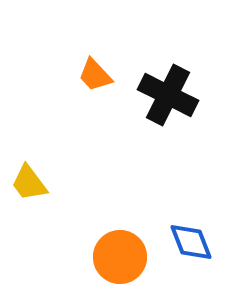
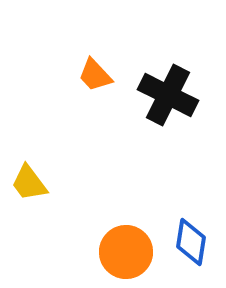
blue diamond: rotated 30 degrees clockwise
orange circle: moved 6 px right, 5 px up
